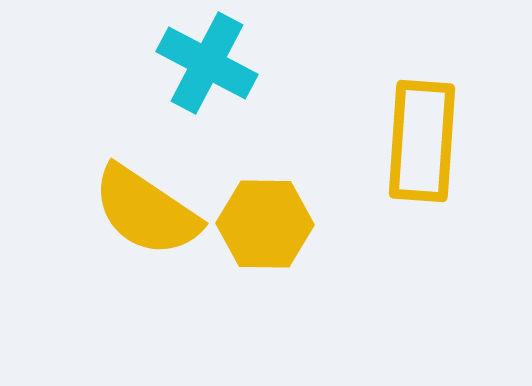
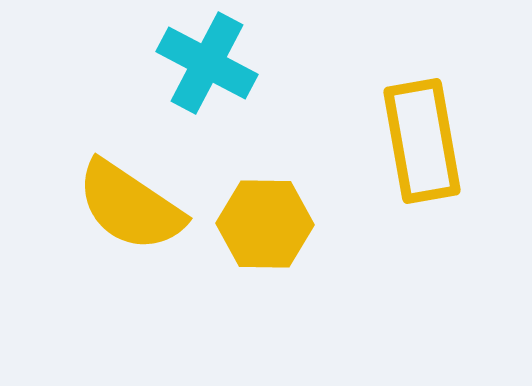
yellow rectangle: rotated 14 degrees counterclockwise
yellow semicircle: moved 16 px left, 5 px up
